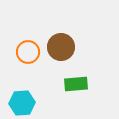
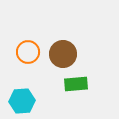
brown circle: moved 2 px right, 7 px down
cyan hexagon: moved 2 px up
